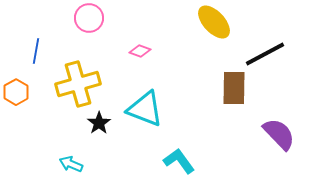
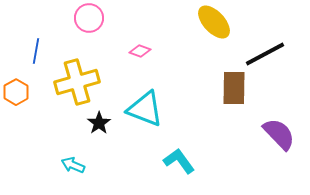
yellow cross: moved 1 px left, 2 px up
cyan arrow: moved 2 px right, 1 px down
